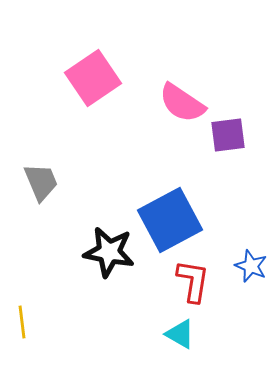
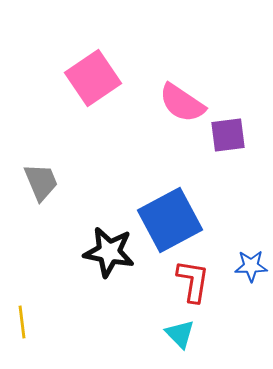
blue star: rotated 24 degrees counterclockwise
cyan triangle: rotated 16 degrees clockwise
